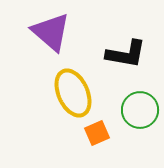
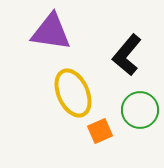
purple triangle: rotated 33 degrees counterclockwise
black L-shape: moved 1 px right, 1 px down; rotated 120 degrees clockwise
orange square: moved 3 px right, 2 px up
